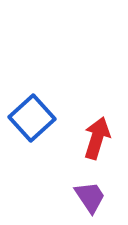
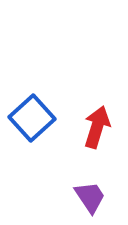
red arrow: moved 11 px up
